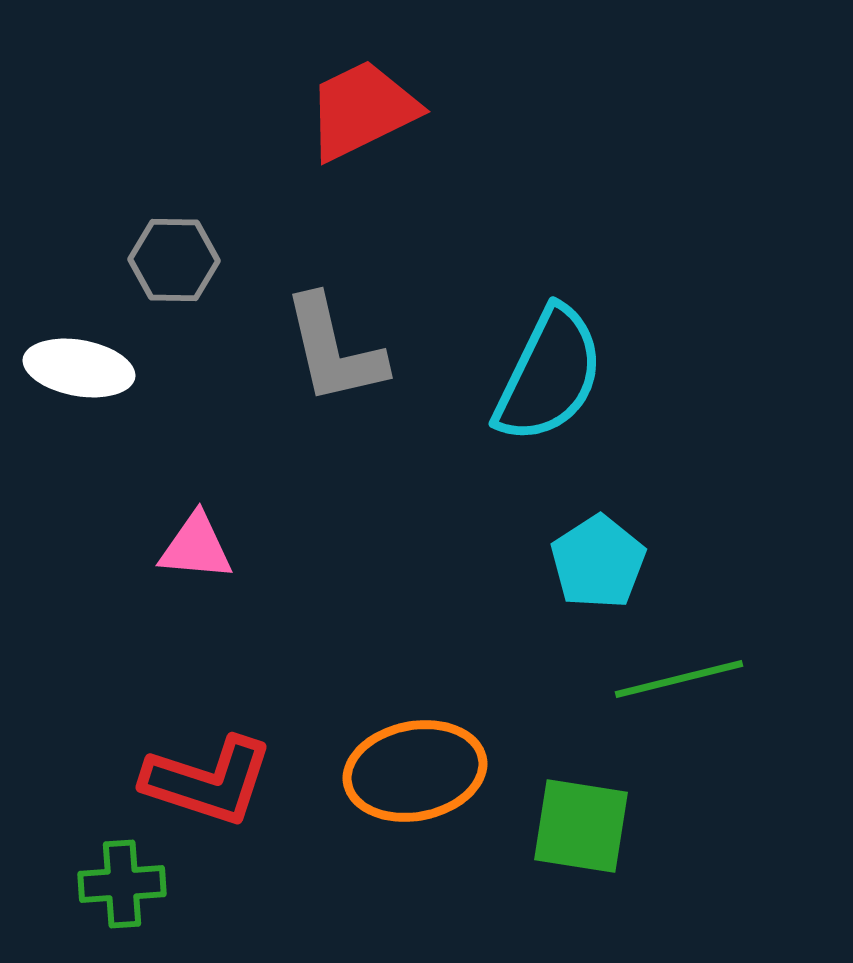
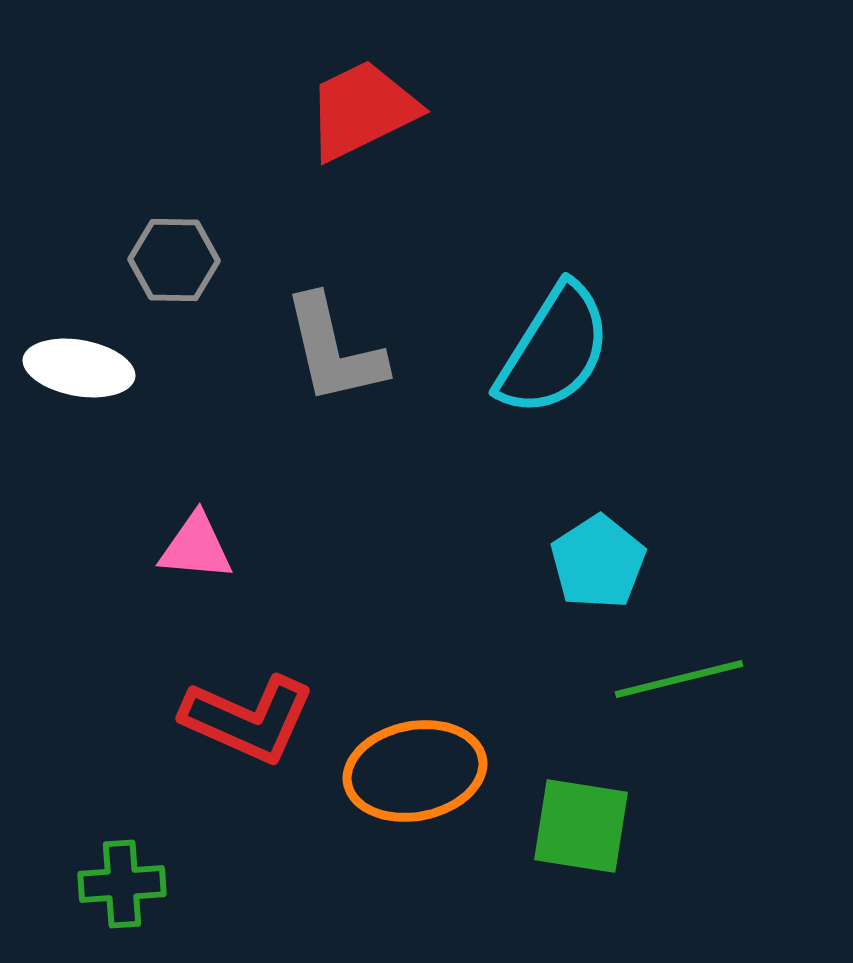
cyan semicircle: moved 5 px right, 25 px up; rotated 6 degrees clockwise
red L-shape: moved 40 px right, 62 px up; rotated 6 degrees clockwise
